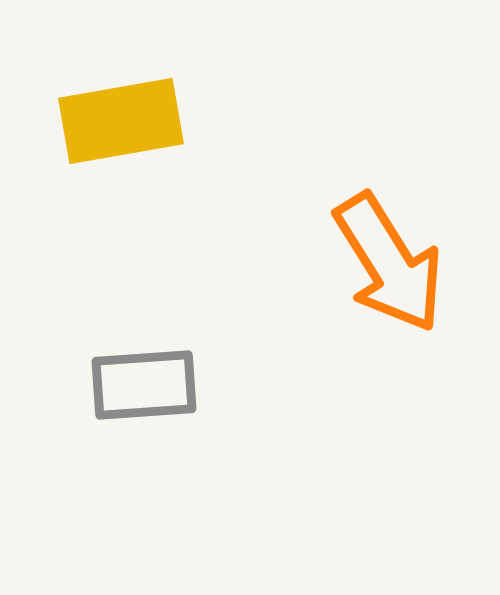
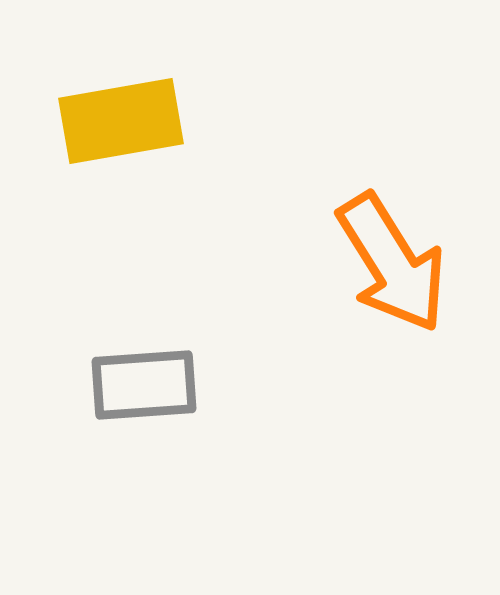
orange arrow: moved 3 px right
